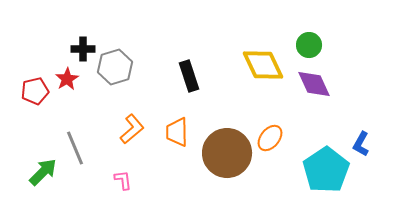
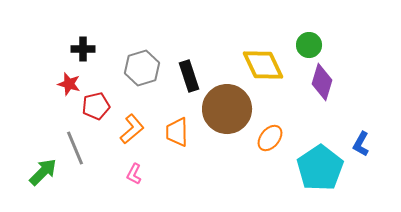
gray hexagon: moved 27 px right, 1 px down
red star: moved 2 px right, 5 px down; rotated 25 degrees counterclockwise
purple diamond: moved 8 px right, 2 px up; rotated 42 degrees clockwise
red pentagon: moved 61 px right, 15 px down
brown circle: moved 44 px up
cyan pentagon: moved 6 px left, 2 px up
pink L-shape: moved 11 px right, 6 px up; rotated 145 degrees counterclockwise
